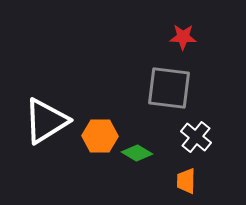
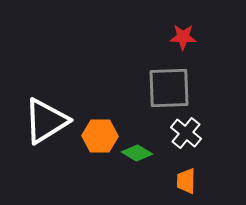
gray square: rotated 9 degrees counterclockwise
white cross: moved 10 px left, 4 px up
